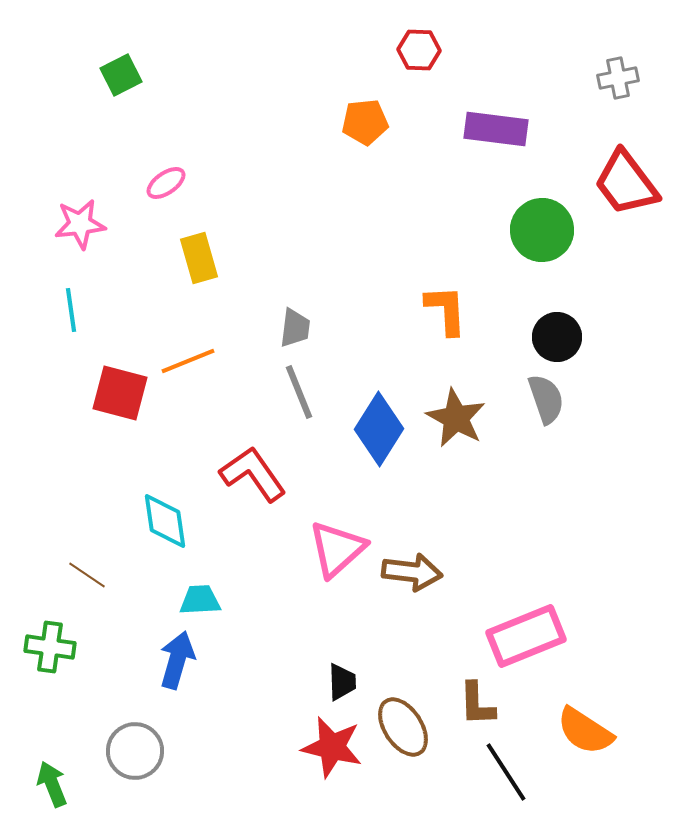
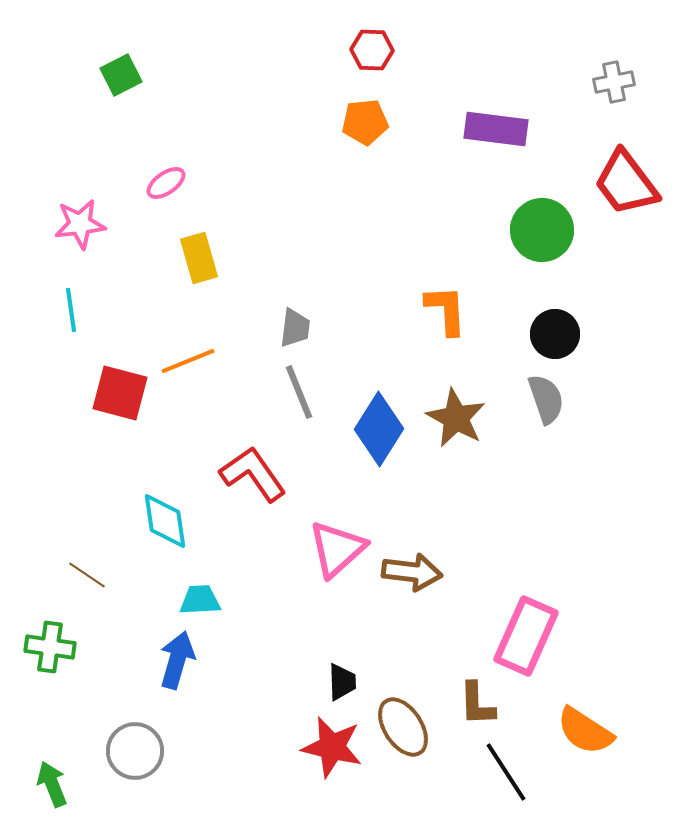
red hexagon: moved 47 px left
gray cross: moved 4 px left, 4 px down
black circle: moved 2 px left, 3 px up
pink rectangle: rotated 44 degrees counterclockwise
